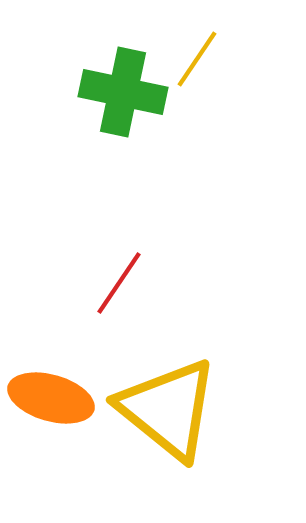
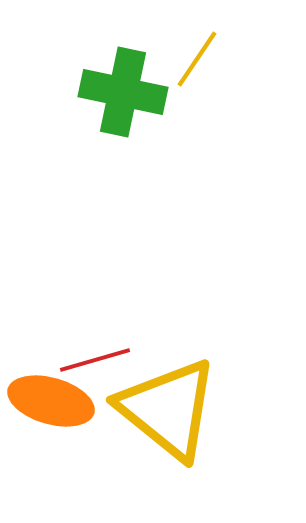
red line: moved 24 px left, 77 px down; rotated 40 degrees clockwise
orange ellipse: moved 3 px down
